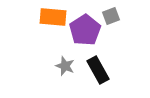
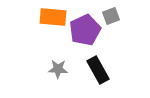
purple pentagon: rotated 8 degrees clockwise
gray star: moved 7 px left, 3 px down; rotated 18 degrees counterclockwise
